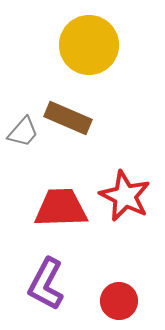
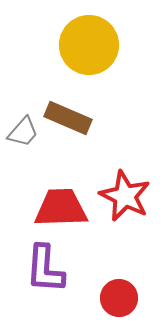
purple L-shape: moved 1 px left, 15 px up; rotated 24 degrees counterclockwise
red circle: moved 3 px up
